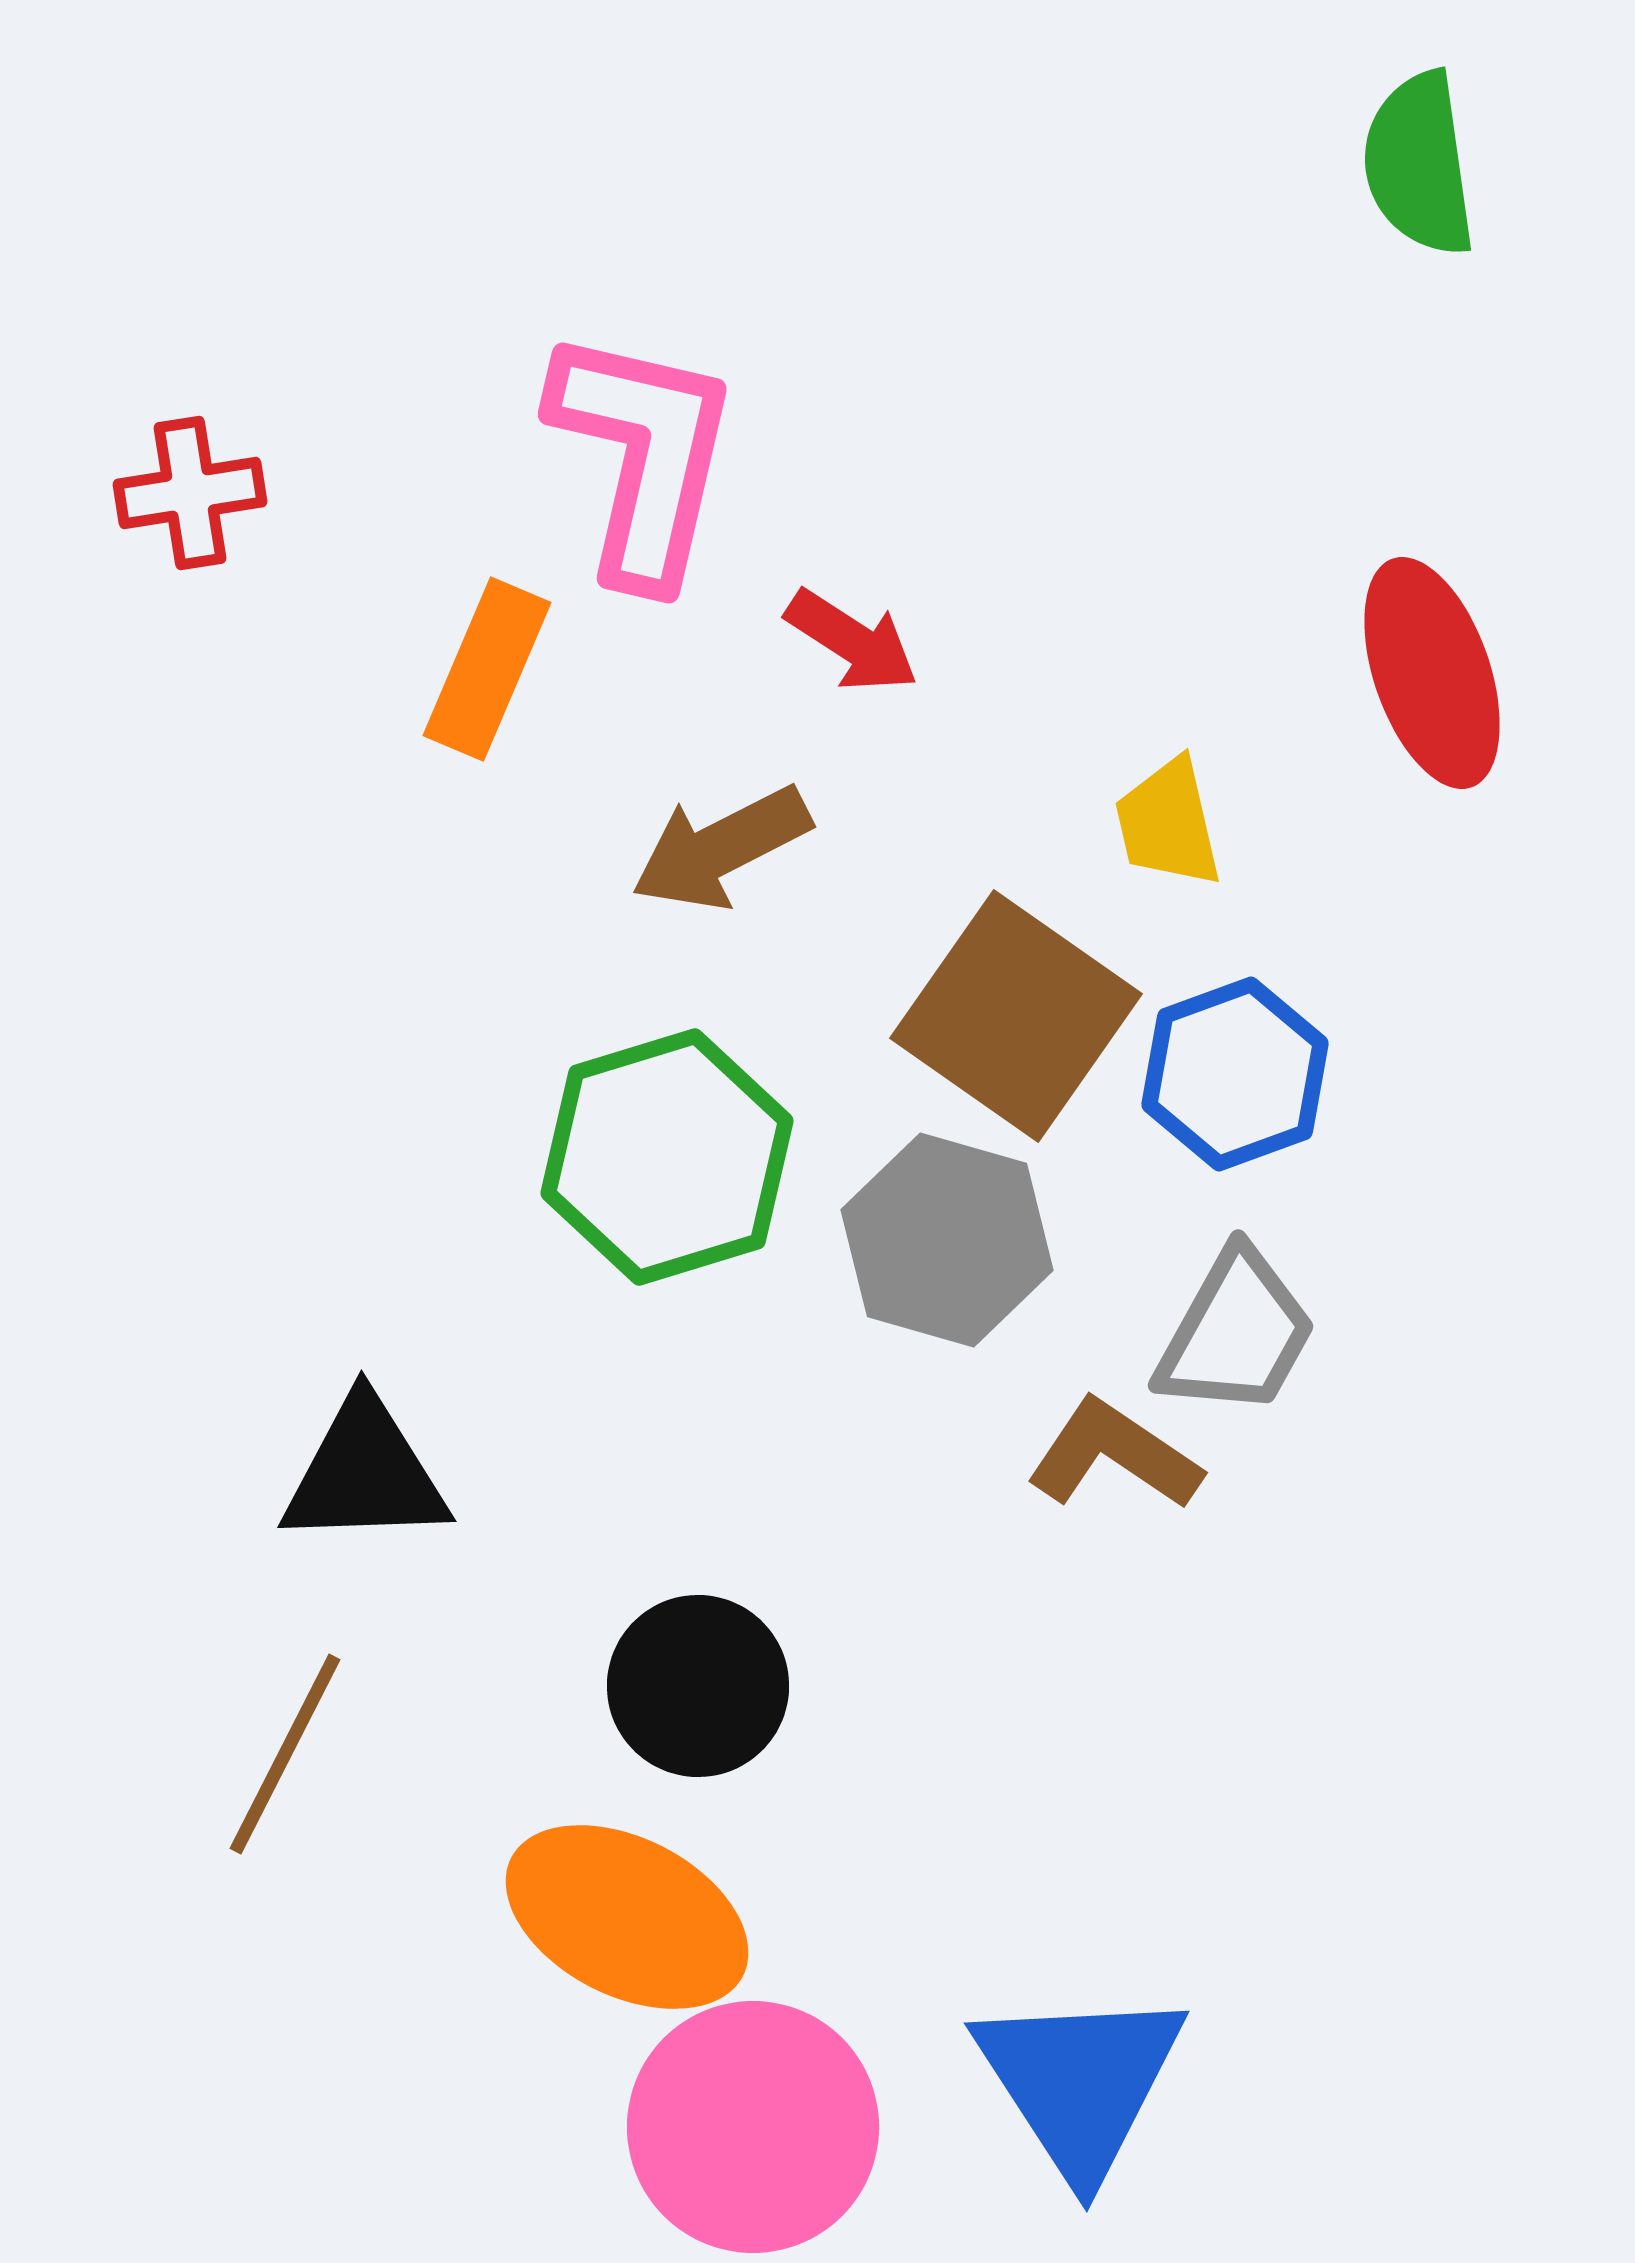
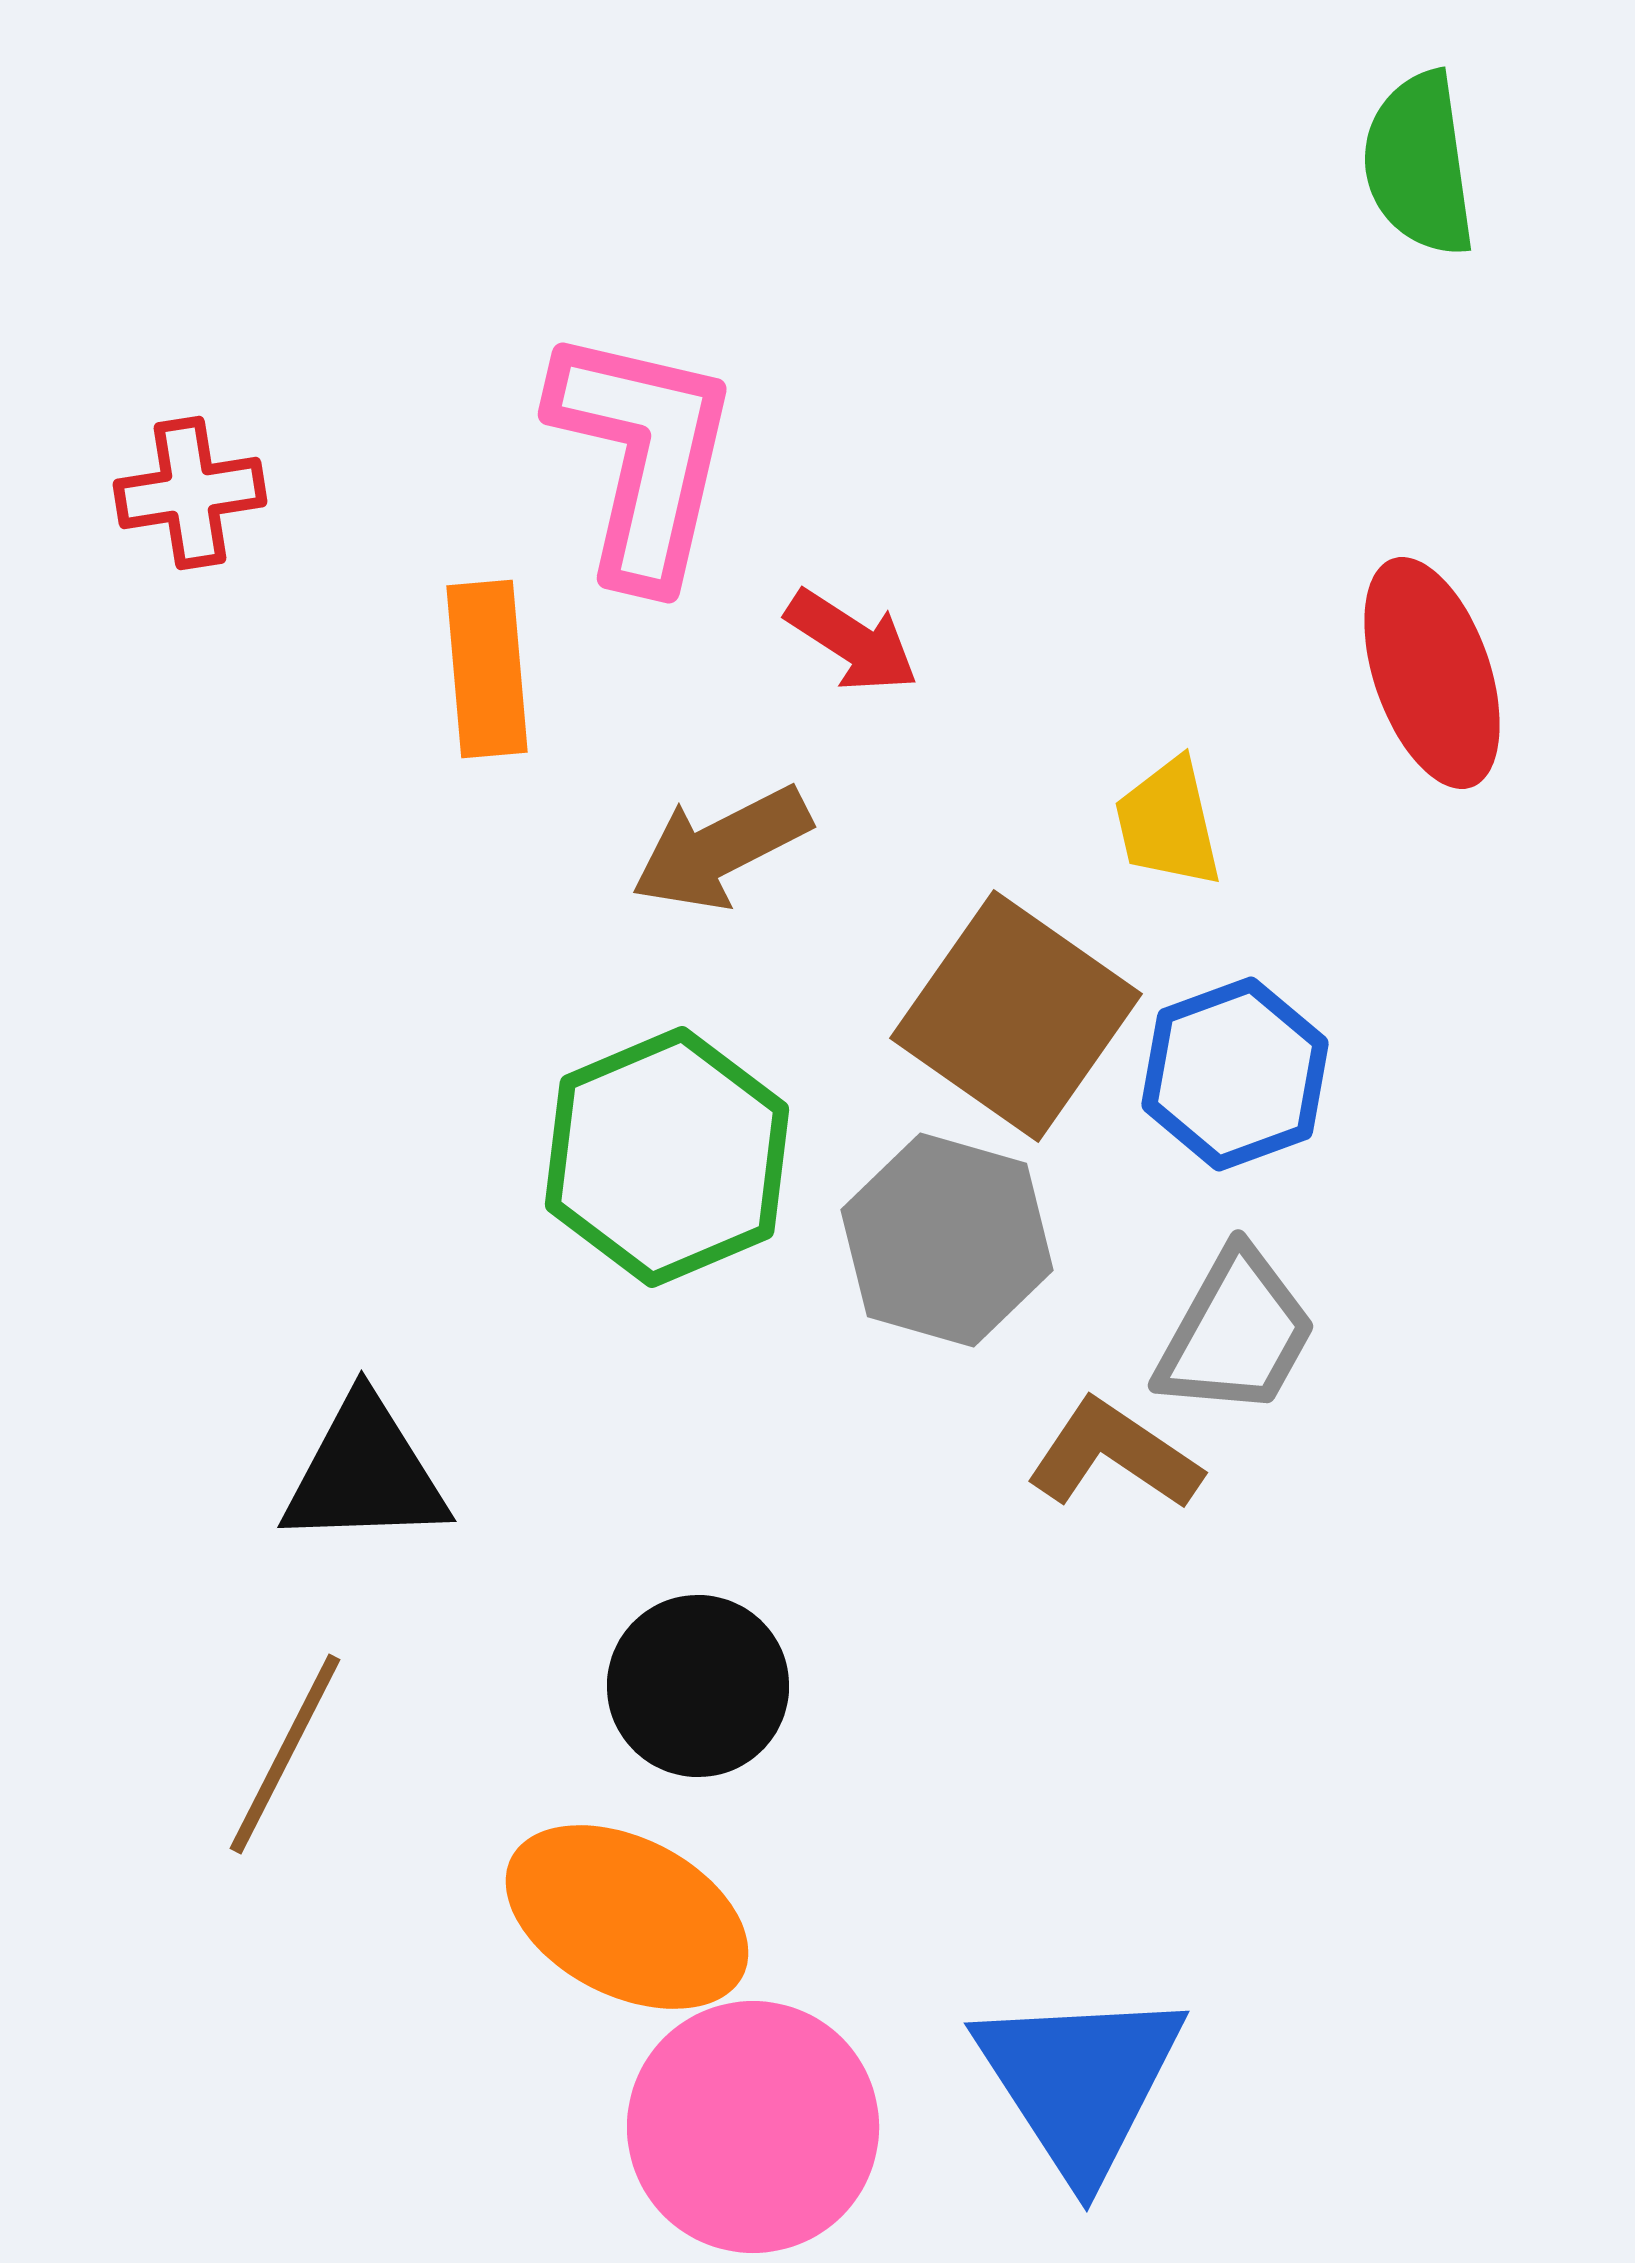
orange rectangle: rotated 28 degrees counterclockwise
green hexagon: rotated 6 degrees counterclockwise
